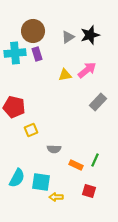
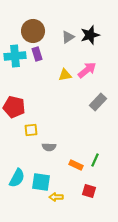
cyan cross: moved 3 px down
yellow square: rotated 16 degrees clockwise
gray semicircle: moved 5 px left, 2 px up
